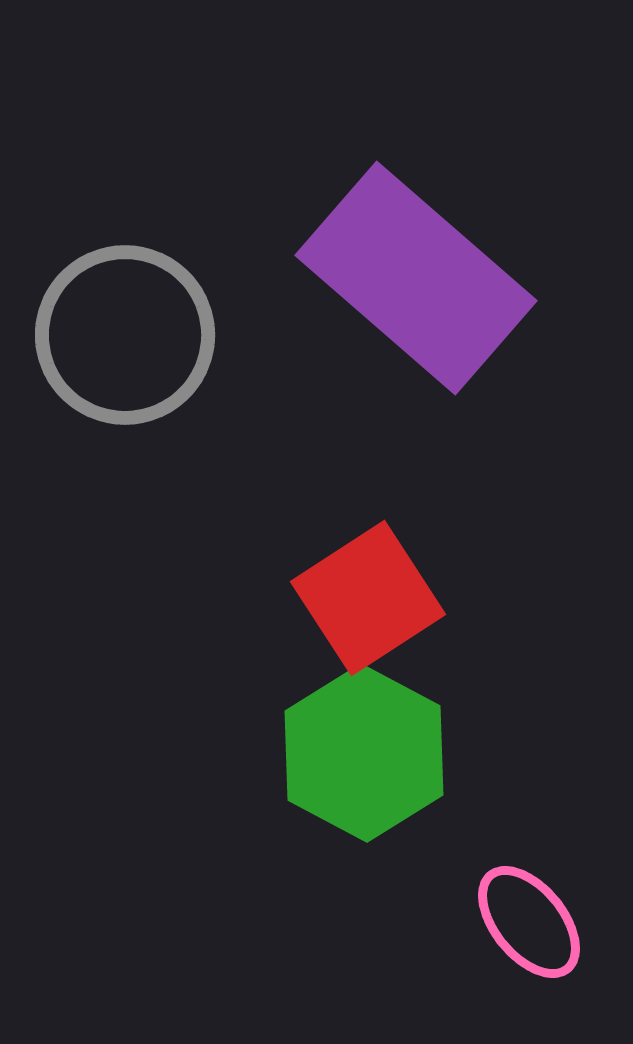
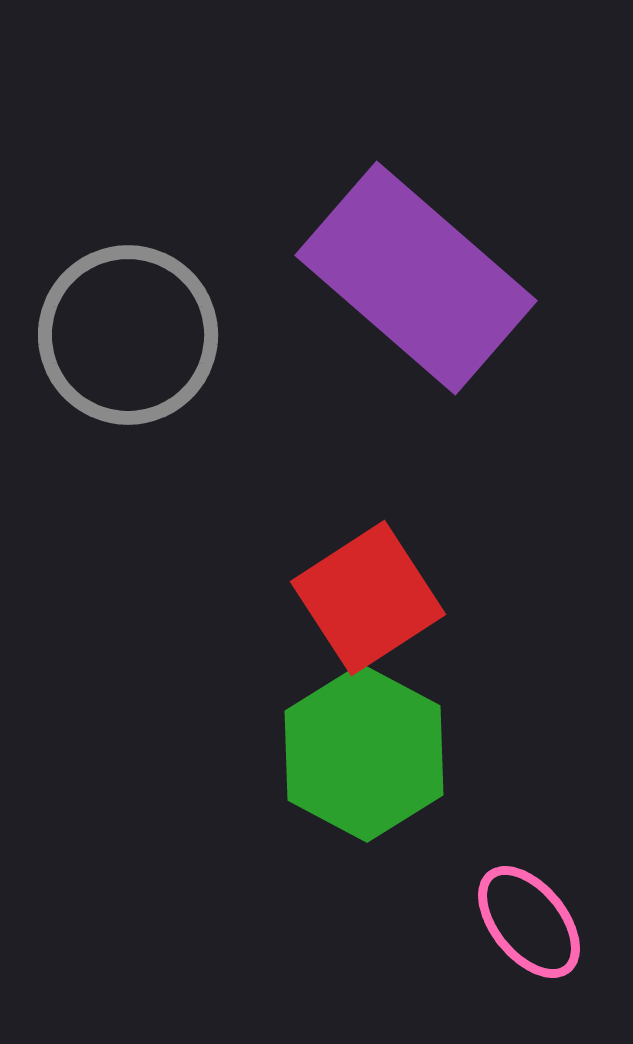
gray circle: moved 3 px right
